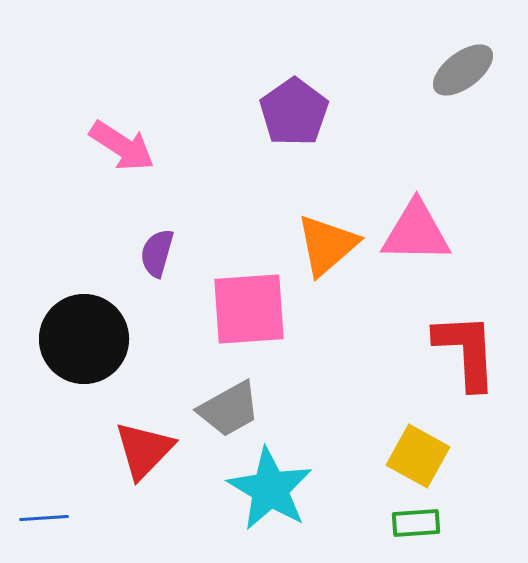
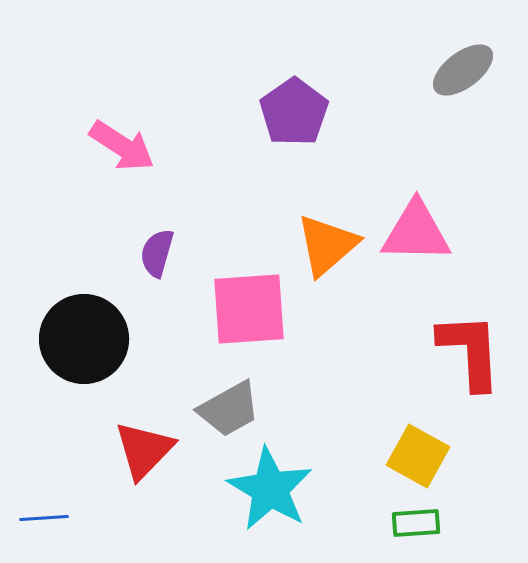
red L-shape: moved 4 px right
